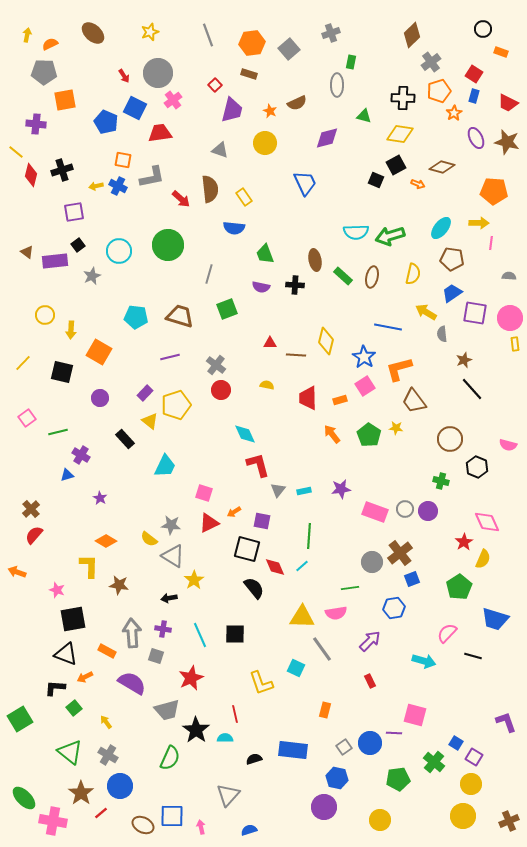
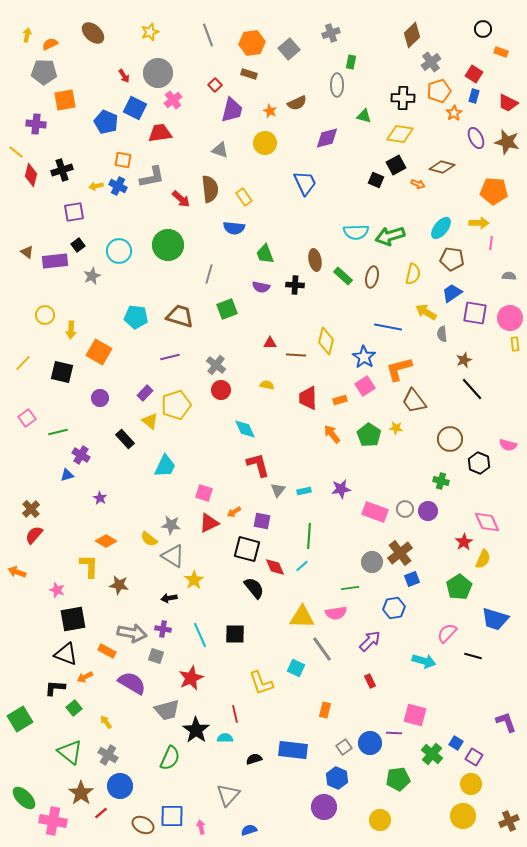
cyan diamond at (245, 434): moved 5 px up
black hexagon at (477, 467): moved 2 px right, 4 px up
gray arrow at (132, 633): rotated 104 degrees clockwise
green cross at (434, 762): moved 2 px left, 8 px up
blue hexagon at (337, 778): rotated 10 degrees clockwise
